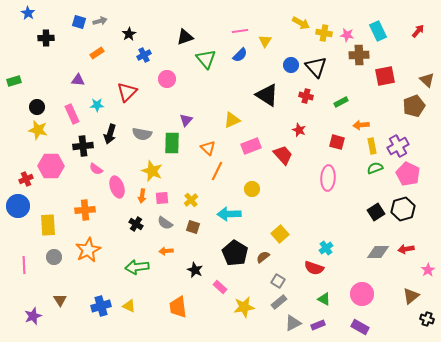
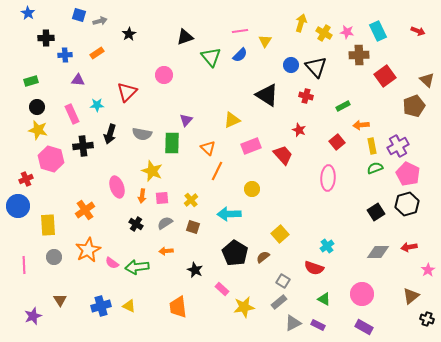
blue square at (79, 22): moved 7 px up
yellow arrow at (301, 23): rotated 102 degrees counterclockwise
red arrow at (418, 31): rotated 72 degrees clockwise
yellow cross at (324, 33): rotated 21 degrees clockwise
pink star at (347, 35): moved 3 px up
blue cross at (144, 55): moved 79 px left; rotated 24 degrees clockwise
green triangle at (206, 59): moved 5 px right, 2 px up
red square at (385, 76): rotated 25 degrees counterclockwise
pink circle at (167, 79): moved 3 px left, 4 px up
green rectangle at (14, 81): moved 17 px right
green rectangle at (341, 102): moved 2 px right, 4 px down
red square at (337, 142): rotated 35 degrees clockwise
pink hexagon at (51, 166): moved 7 px up; rotated 15 degrees clockwise
pink semicircle at (96, 169): moved 16 px right, 94 px down
black hexagon at (403, 209): moved 4 px right, 5 px up
orange cross at (85, 210): rotated 30 degrees counterclockwise
gray semicircle at (165, 223): rotated 112 degrees clockwise
cyan cross at (326, 248): moved 1 px right, 2 px up
red arrow at (406, 249): moved 3 px right, 2 px up
gray square at (278, 281): moved 5 px right
pink rectangle at (220, 287): moved 2 px right, 2 px down
purple rectangle at (318, 325): rotated 48 degrees clockwise
purple rectangle at (360, 327): moved 4 px right
